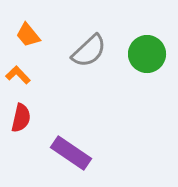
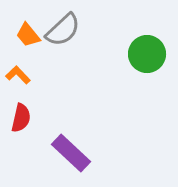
gray semicircle: moved 26 px left, 21 px up
purple rectangle: rotated 9 degrees clockwise
